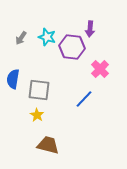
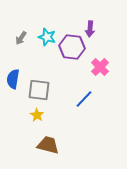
pink cross: moved 2 px up
